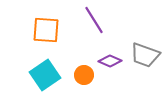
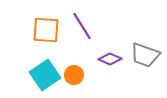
purple line: moved 12 px left, 6 px down
purple diamond: moved 2 px up
orange circle: moved 10 px left
